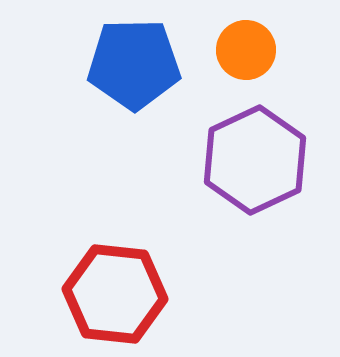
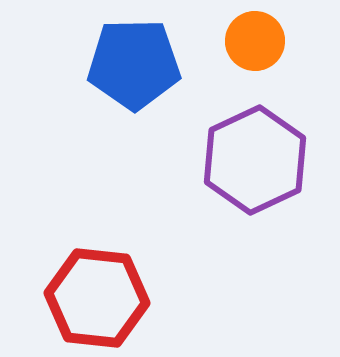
orange circle: moved 9 px right, 9 px up
red hexagon: moved 18 px left, 4 px down
